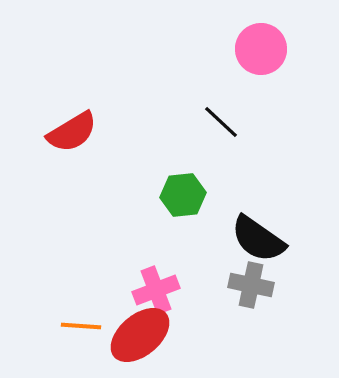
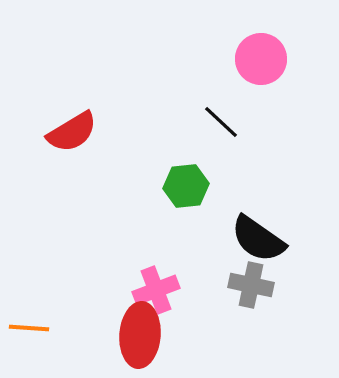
pink circle: moved 10 px down
green hexagon: moved 3 px right, 9 px up
orange line: moved 52 px left, 2 px down
red ellipse: rotated 46 degrees counterclockwise
